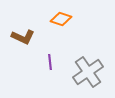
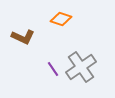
purple line: moved 3 px right, 7 px down; rotated 28 degrees counterclockwise
gray cross: moved 7 px left, 5 px up
